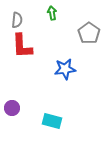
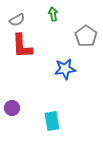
green arrow: moved 1 px right, 1 px down
gray semicircle: rotated 56 degrees clockwise
gray pentagon: moved 3 px left, 3 px down
cyan rectangle: rotated 66 degrees clockwise
